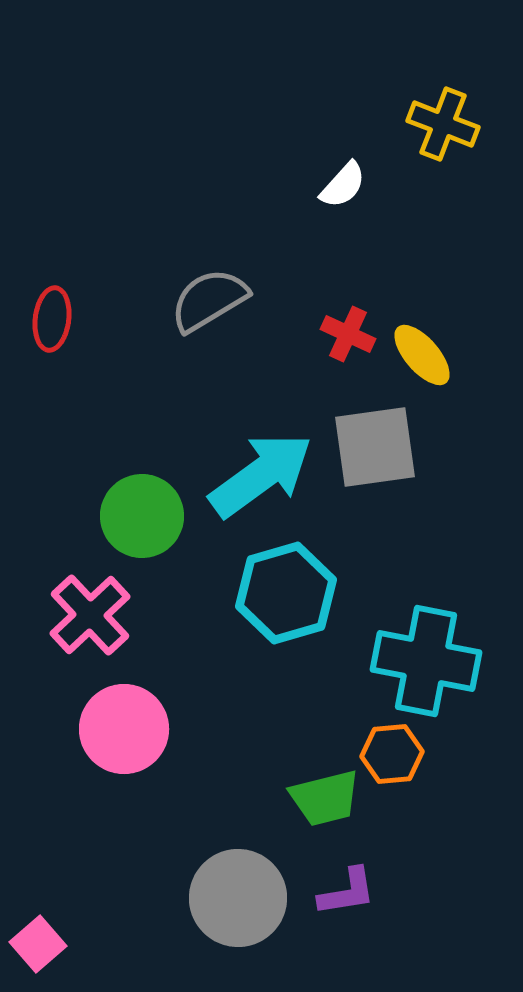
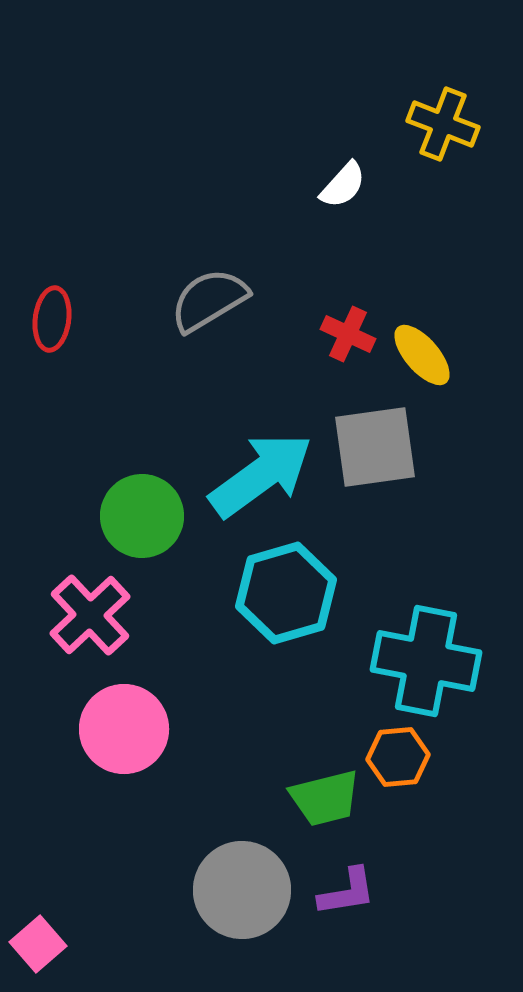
orange hexagon: moved 6 px right, 3 px down
gray circle: moved 4 px right, 8 px up
